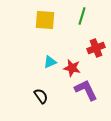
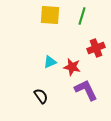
yellow square: moved 5 px right, 5 px up
red star: moved 1 px up
